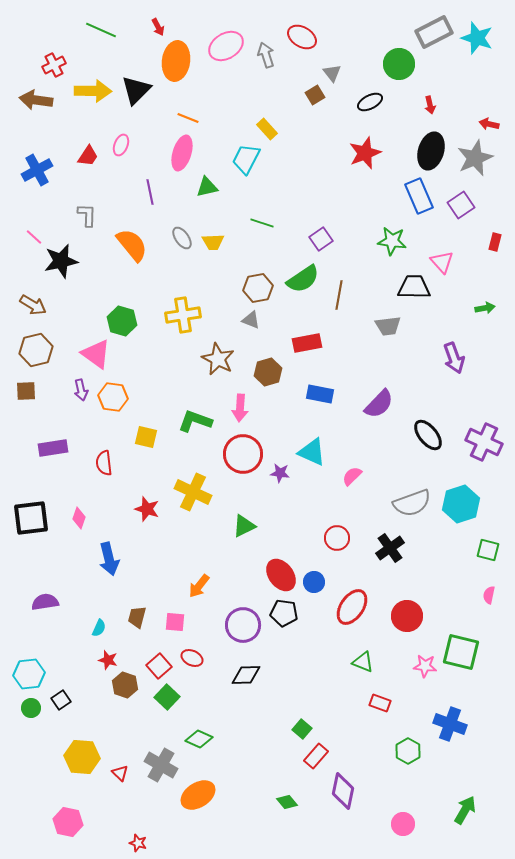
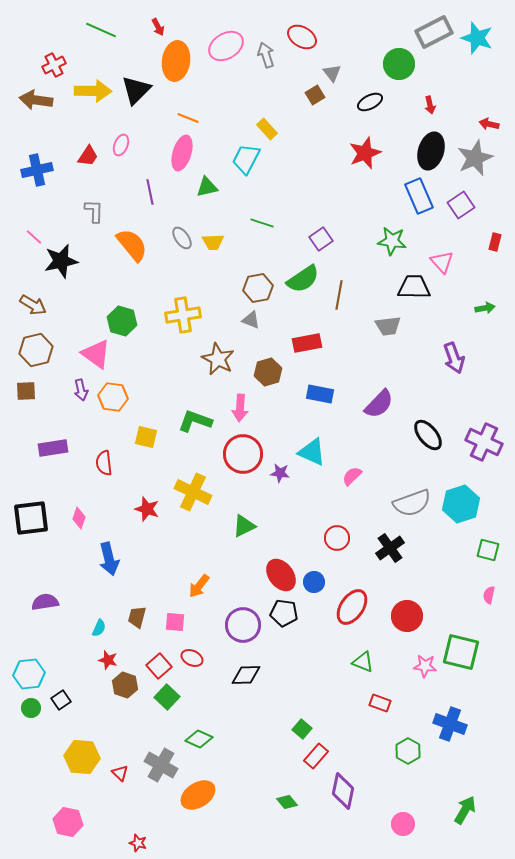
blue cross at (37, 170): rotated 16 degrees clockwise
gray L-shape at (87, 215): moved 7 px right, 4 px up
